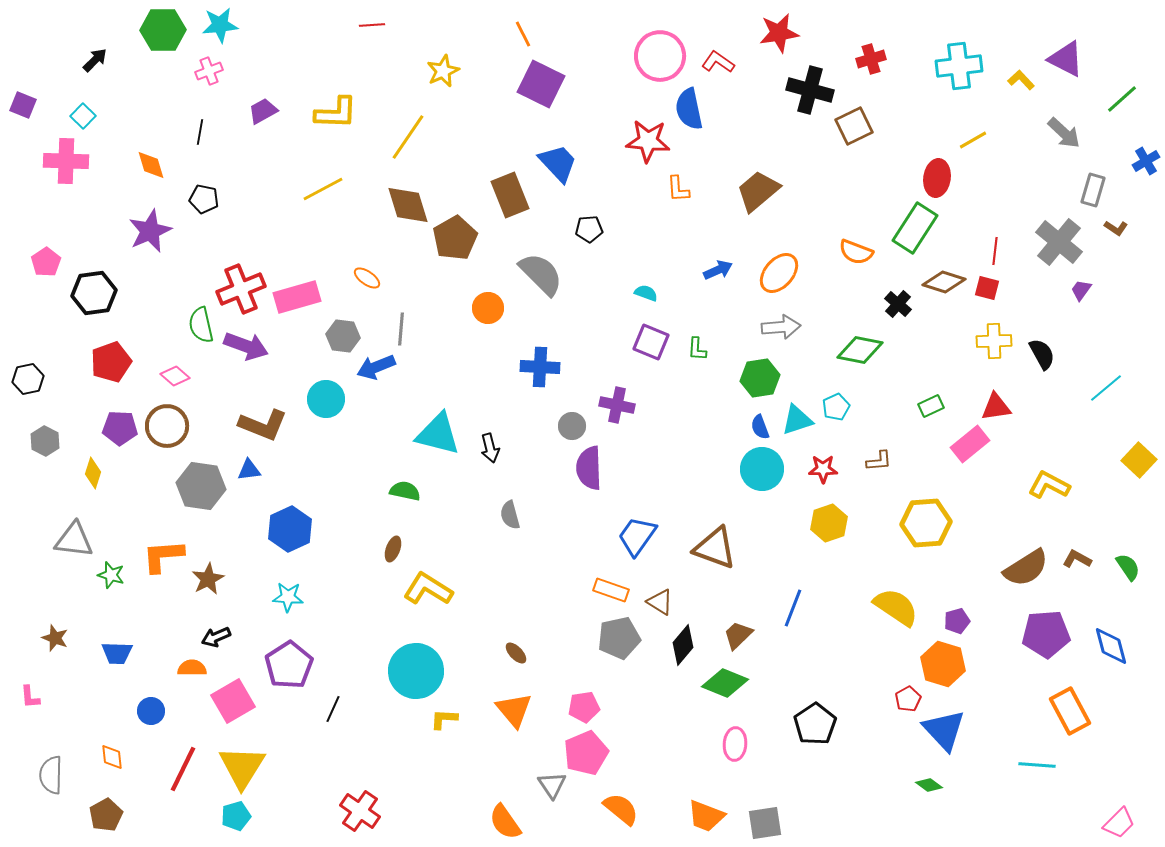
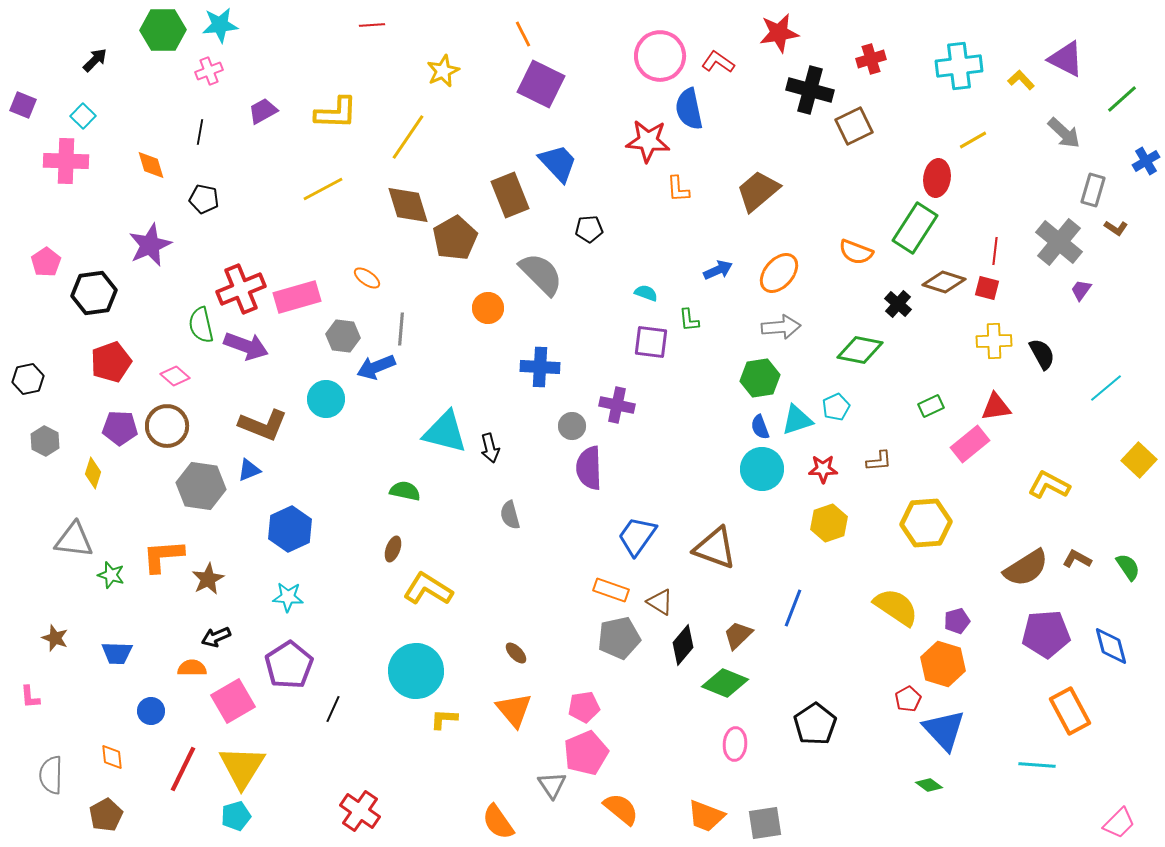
purple star at (150, 231): moved 14 px down
purple square at (651, 342): rotated 15 degrees counterclockwise
green L-shape at (697, 349): moved 8 px left, 29 px up; rotated 10 degrees counterclockwise
cyan triangle at (438, 434): moved 7 px right, 2 px up
blue triangle at (249, 470): rotated 15 degrees counterclockwise
orange semicircle at (505, 822): moved 7 px left
